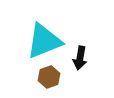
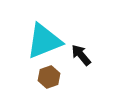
black arrow: moved 1 px right, 3 px up; rotated 130 degrees clockwise
